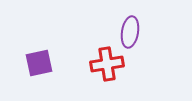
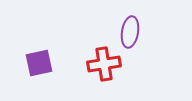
red cross: moved 3 px left
